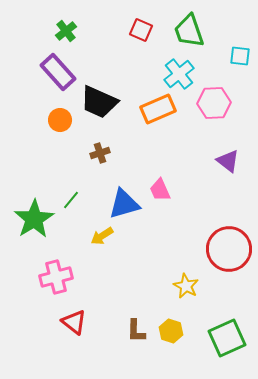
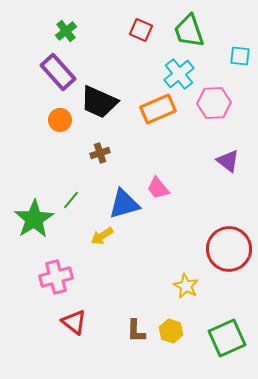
pink trapezoid: moved 2 px left, 2 px up; rotated 15 degrees counterclockwise
